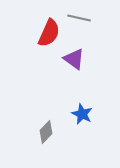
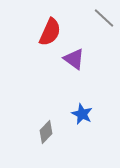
gray line: moved 25 px right; rotated 30 degrees clockwise
red semicircle: moved 1 px right, 1 px up
